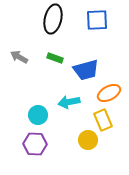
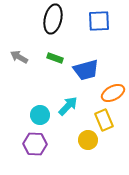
blue square: moved 2 px right, 1 px down
orange ellipse: moved 4 px right
cyan arrow: moved 1 px left, 4 px down; rotated 145 degrees clockwise
cyan circle: moved 2 px right
yellow rectangle: moved 1 px right
